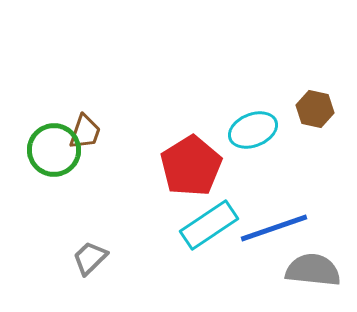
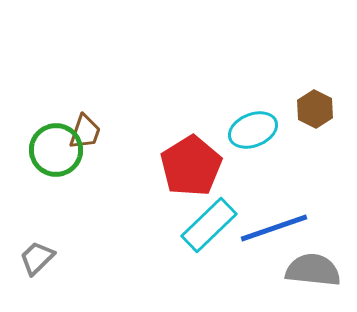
brown hexagon: rotated 15 degrees clockwise
green circle: moved 2 px right
cyan rectangle: rotated 10 degrees counterclockwise
gray trapezoid: moved 53 px left
